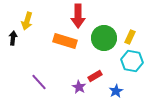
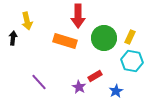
yellow arrow: rotated 30 degrees counterclockwise
